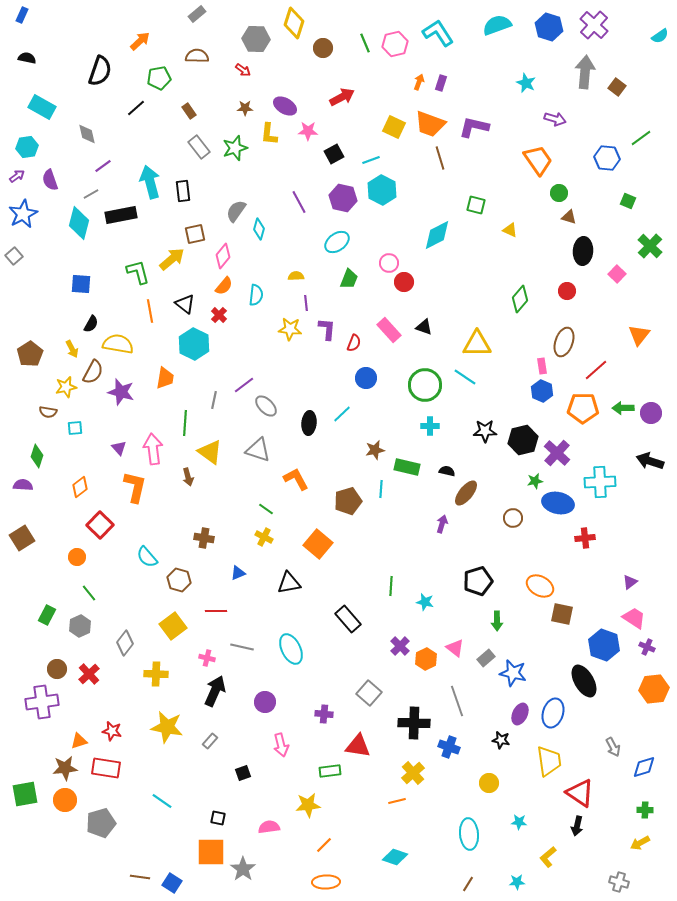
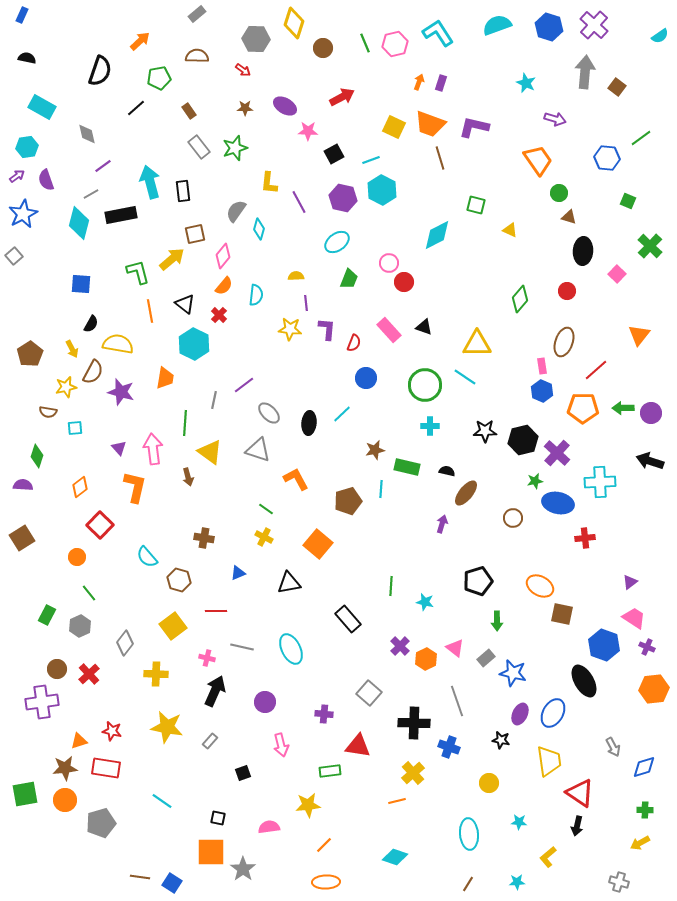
yellow L-shape at (269, 134): moved 49 px down
purple semicircle at (50, 180): moved 4 px left
gray ellipse at (266, 406): moved 3 px right, 7 px down
blue ellipse at (553, 713): rotated 12 degrees clockwise
